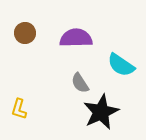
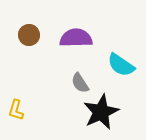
brown circle: moved 4 px right, 2 px down
yellow L-shape: moved 3 px left, 1 px down
